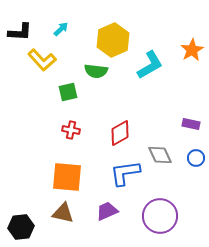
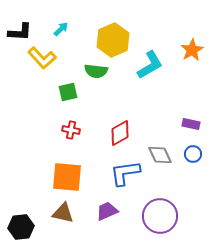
yellow L-shape: moved 2 px up
blue circle: moved 3 px left, 4 px up
